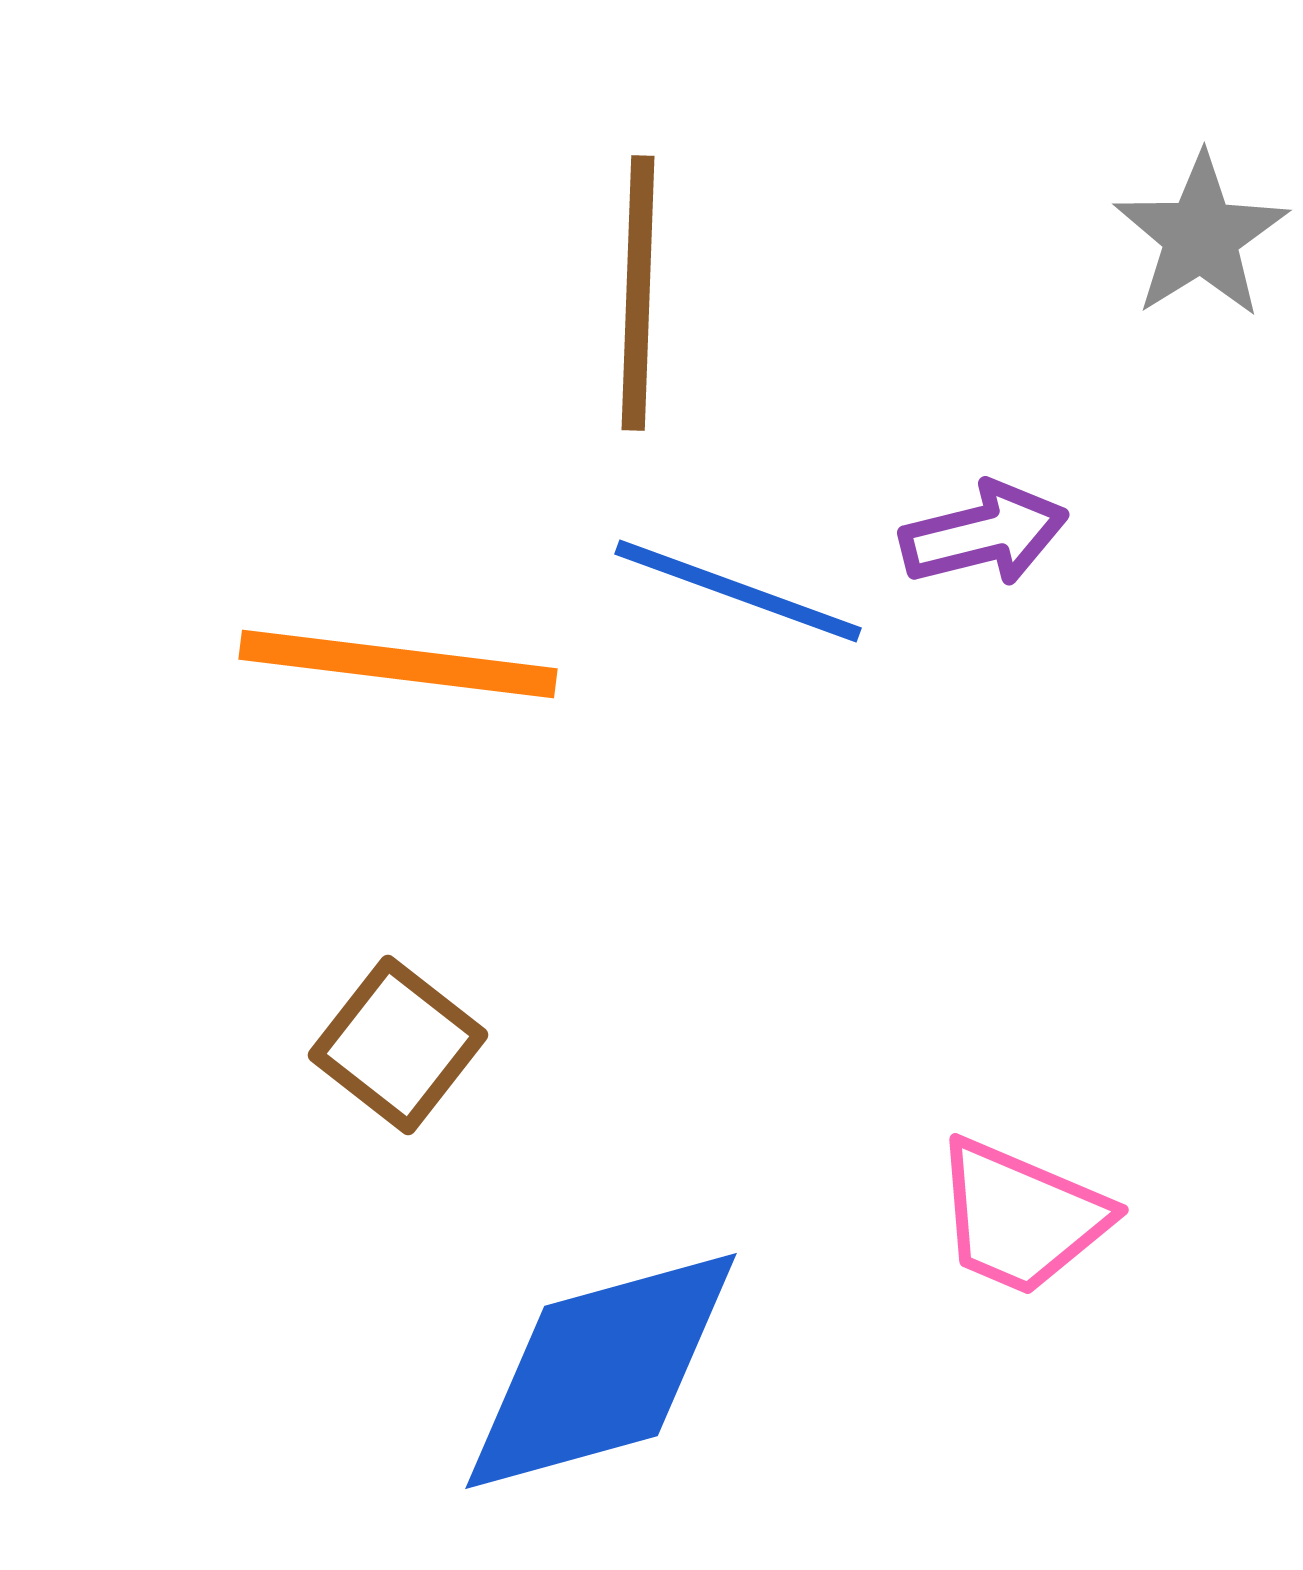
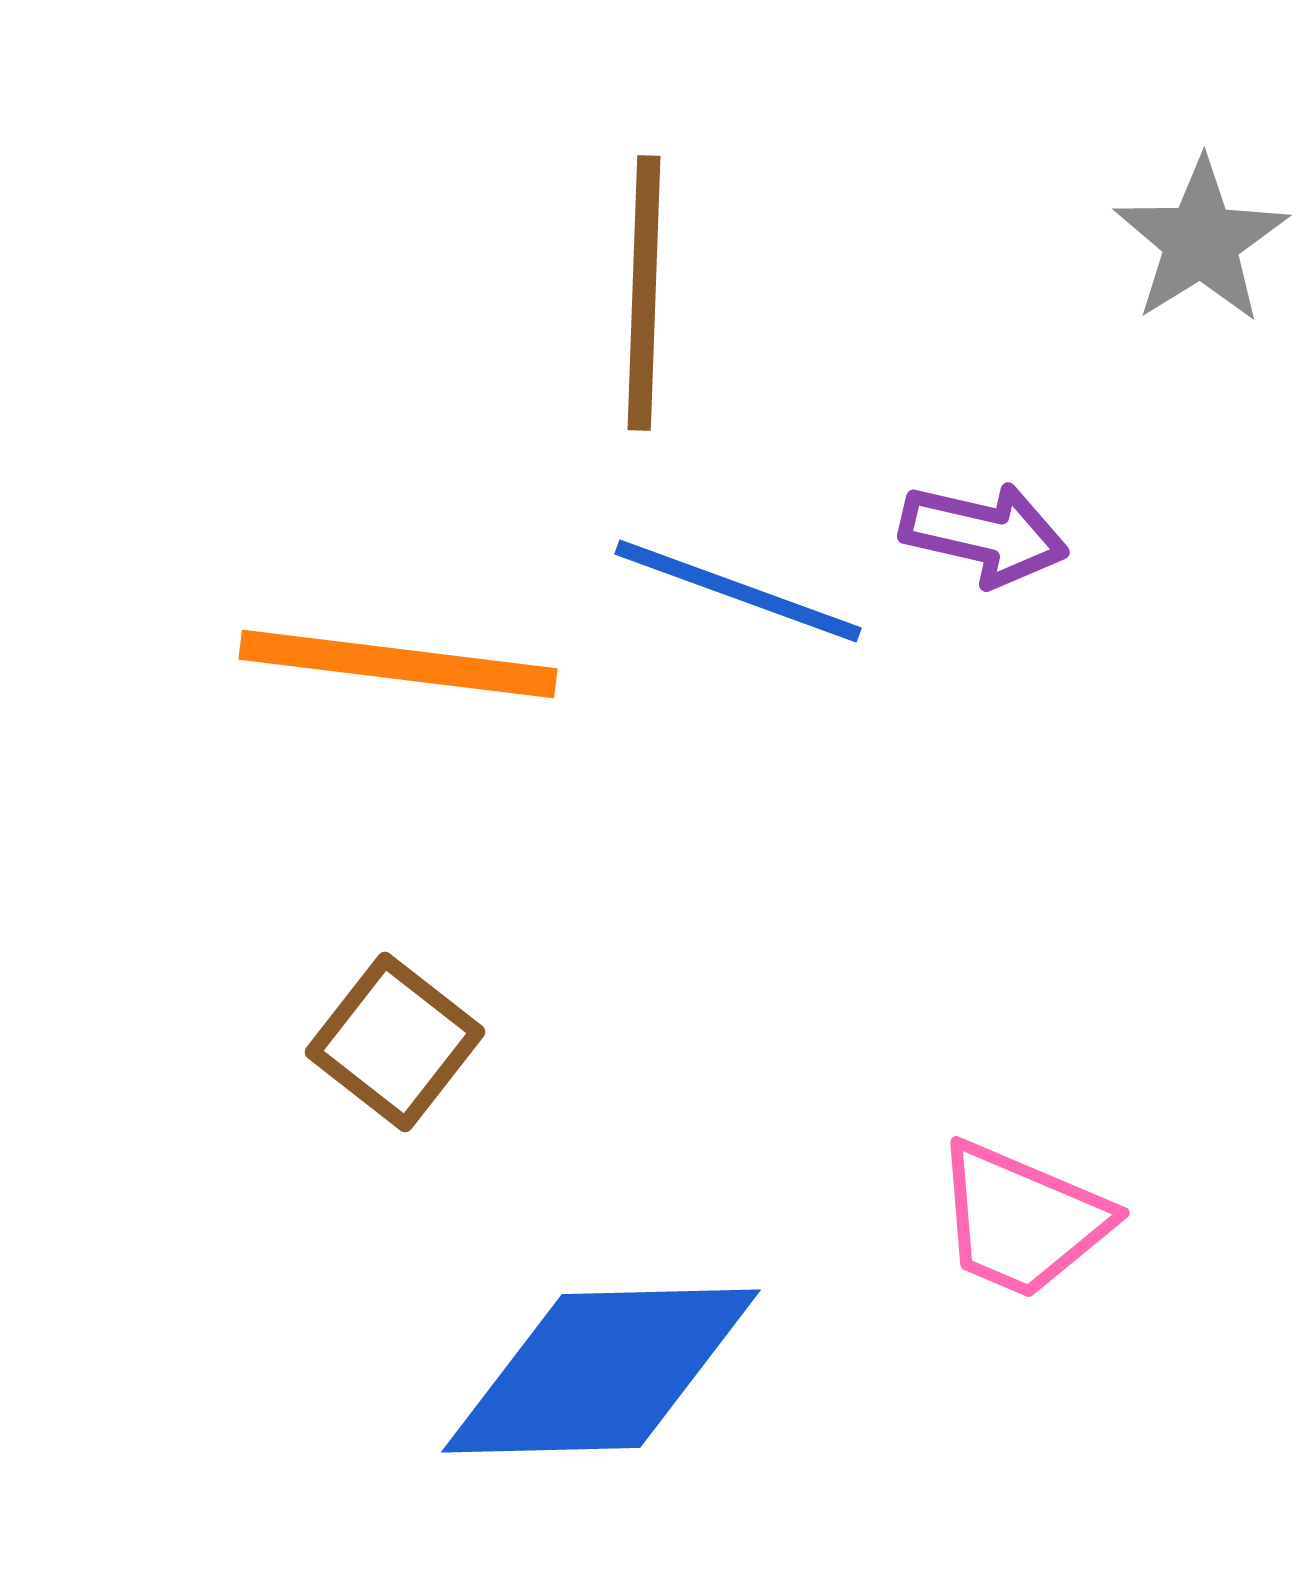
gray star: moved 5 px down
brown line: moved 6 px right
purple arrow: rotated 27 degrees clockwise
brown square: moved 3 px left, 3 px up
pink trapezoid: moved 1 px right, 3 px down
blue diamond: rotated 14 degrees clockwise
